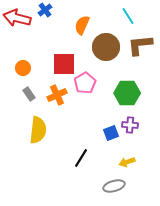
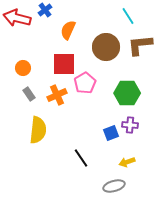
orange semicircle: moved 14 px left, 5 px down
black line: rotated 66 degrees counterclockwise
